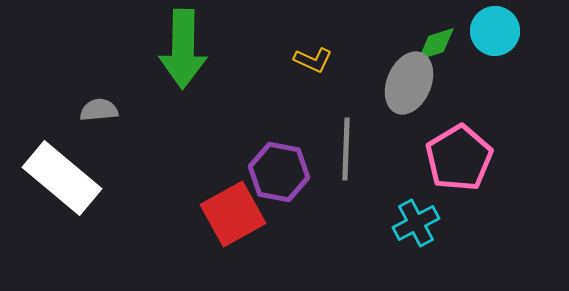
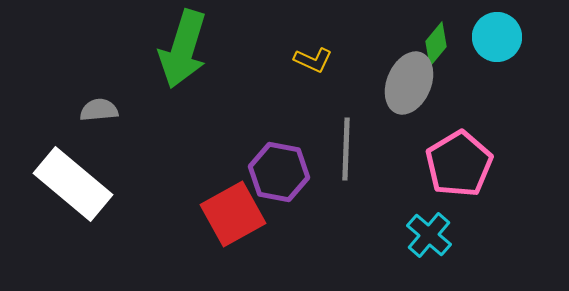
cyan circle: moved 2 px right, 6 px down
green diamond: rotated 33 degrees counterclockwise
green arrow: rotated 16 degrees clockwise
pink pentagon: moved 6 px down
white rectangle: moved 11 px right, 6 px down
cyan cross: moved 13 px right, 12 px down; rotated 21 degrees counterclockwise
